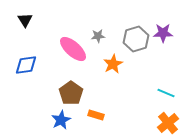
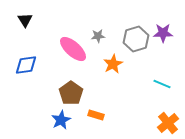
cyan line: moved 4 px left, 9 px up
